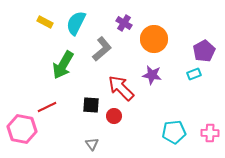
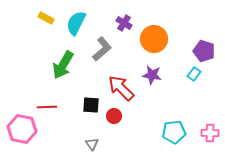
yellow rectangle: moved 1 px right, 4 px up
purple pentagon: rotated 25 degrees counterclockwise
cyan rectangle: rotated 32 degrees counterclockwise
red line: rotated 24 degrees clockwise
